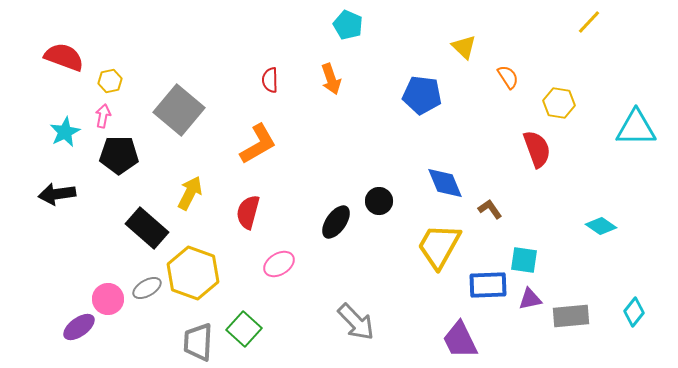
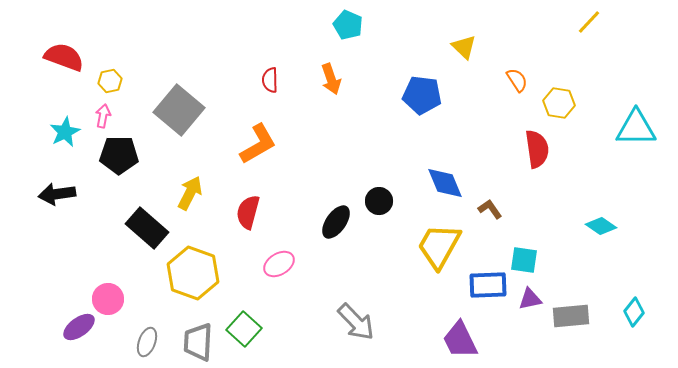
orange semicircle at (508, 77): moved 9 px right, 3 px down
red semicircle at (537, 149): rotated 12 degrees clockwise
gray ellipse at (147, 288): moved 54 px down; rotated 40 degrees counterclockwise
